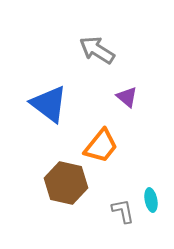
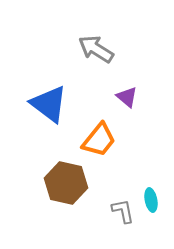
gray arrow: moved 1 px left, 1 px up
orange trapezoid: moved 2 px left, 6 px up
